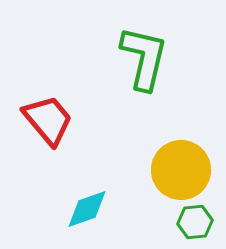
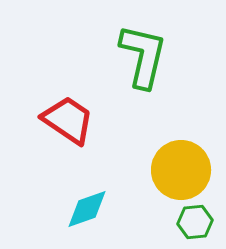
green L-shape: moved 1 px left, 2 px up
red trapezoid: moved 20 px right; rotated 16 degrees counterclockwise
